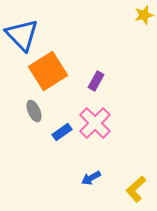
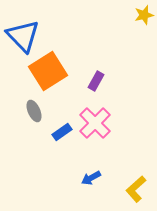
blue triangle: moved 1 px right, 1 px down
